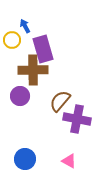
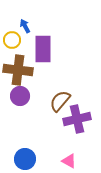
purple rectangle: rotated 16 degrees clockwise
brown cross: moved 15 px left; rotated 8 degrees clockwise
purple cross: rotated 24 degrees counterclockwise
